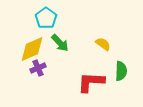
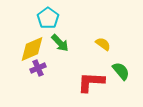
cyan pentagon: moved 2 px right
green semicircle: rotated 42 degrees counterclockwise
